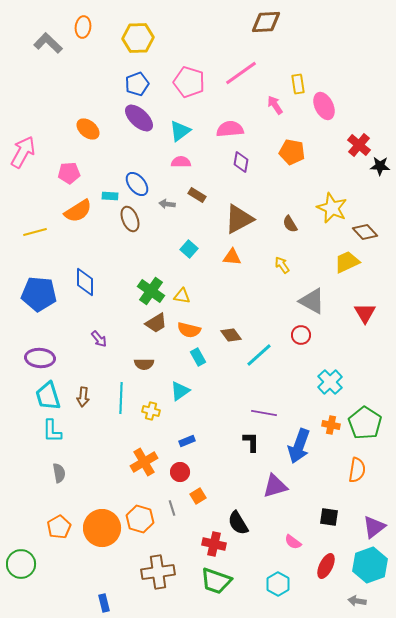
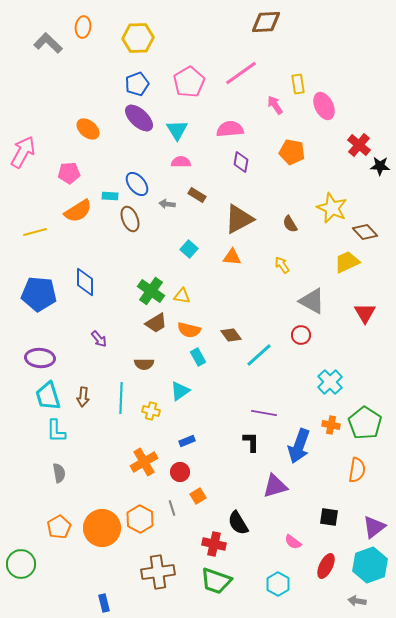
pink pentagon at (189, 82): rotated 24 degrees clockwise
cyan triangle at (180, 131): moved 3 px left, 1 px up; rotated 25 degrees counterclockwise
cyan L-shape at (52, 431): moved 4 px right
orange hexagon at (140, 519): rotated 12 degrees clockwise
